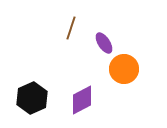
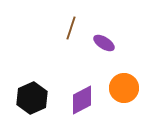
purple ellipse: rotated 25 degrees counterclockwise
orange circle: moved 19 px down
